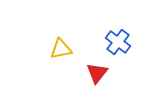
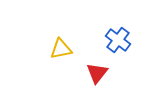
blue cross: moved 2 px up
